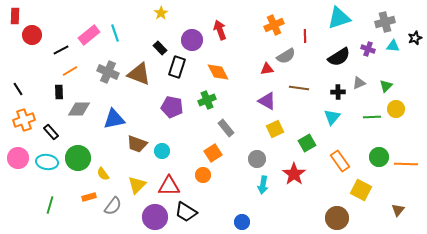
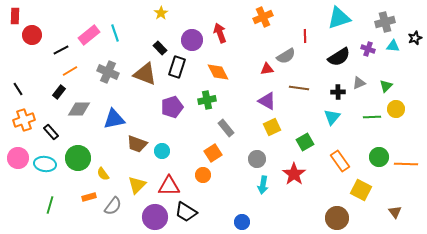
orange cross at (274, 25): moved 11 px left, 8 px up
red arrow at (220, 30): moved 3 px down
brown triangle at (139, 74): moved 6 px right
black rectangle at (59, 92): rotated 40 degrees clockwise
green cross at (207, 100): rotated 12 degrees clockwise
purple pentagon at (172, 107): rotated 30 degrees counterclockwise
yellow square at (275, 129): moved 3 px left, 2 px up
green square at (307, 143): moved 2 px left, 1 px up
cyan ellipse at (47, 162): moved 2 px left, 2 px down
brown triangle at (398, 210): moved 3 px left, 2 px down; rotated 16 degrees counterclockwise
